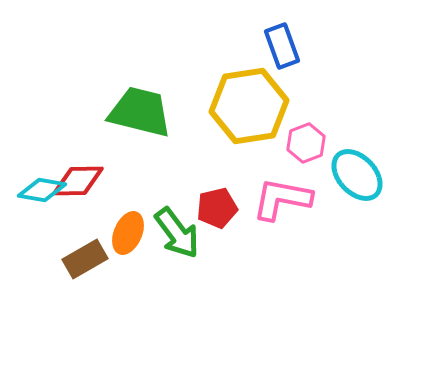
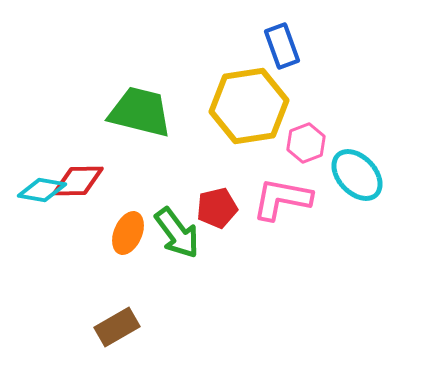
brown rectangle: moved 32 px right, 68 px down
